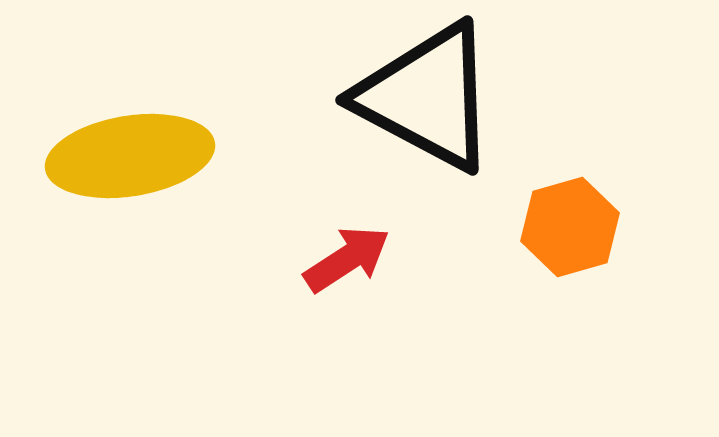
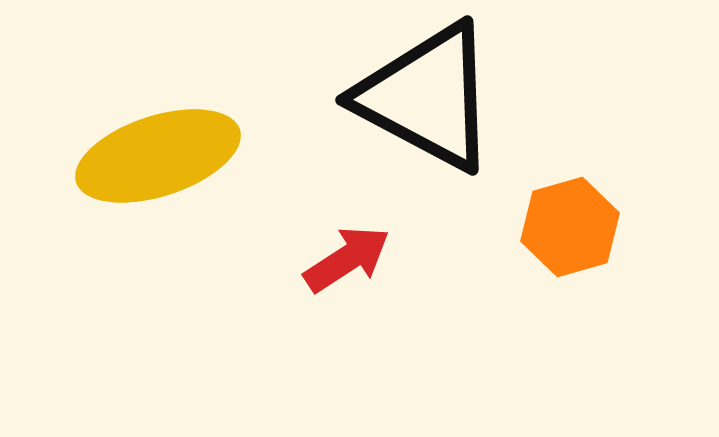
yellow ellipse: moved 28 px right; rotated 9 degrees counterclockwise
